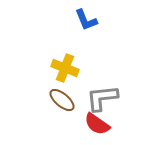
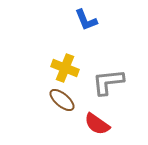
gray L-shape: moved 6 px right, 16 px up
